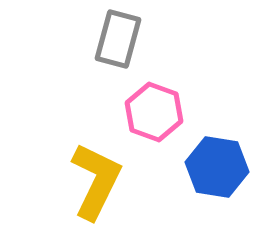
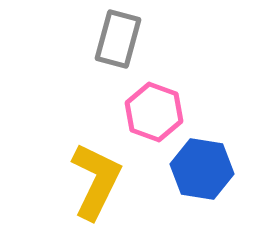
blue hexagon: moved 15 px left, 2 px down
